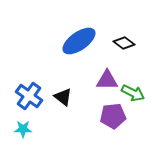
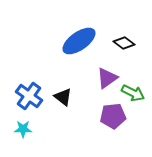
purple triangle: moved 2 px up; rotated 35 degrees counterclockwise
